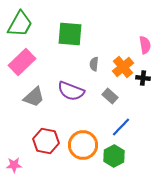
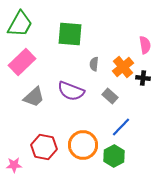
red hexagon: moved 2 px left, 6 px down
